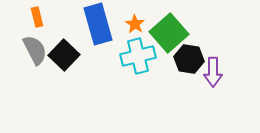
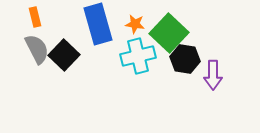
orange rectangle: moved 2 px left
orange star: rotated 24 degrees counterclockwise
green square: rotated 6 degrees counterclockwise
gray semicircle: moved 2 px right, 1 px up
black hexagon: moved 4 px left
purple arrow: moved 3 px down
